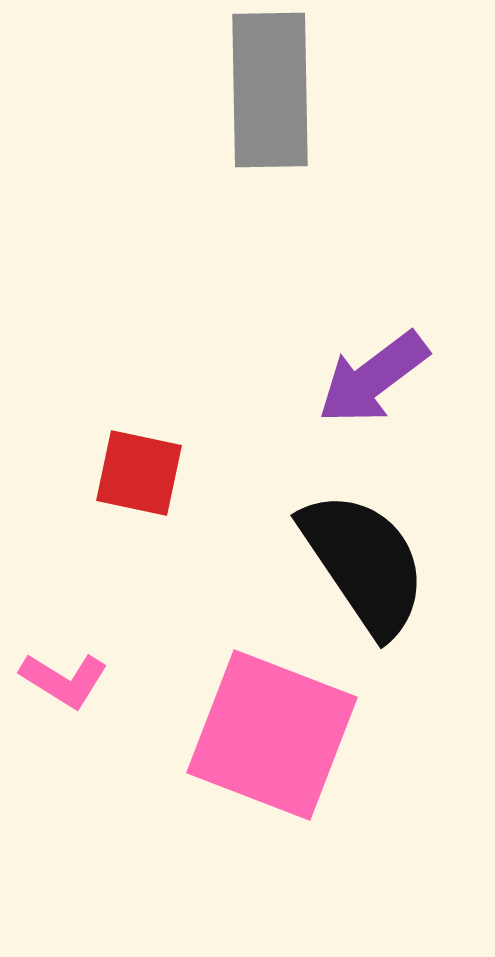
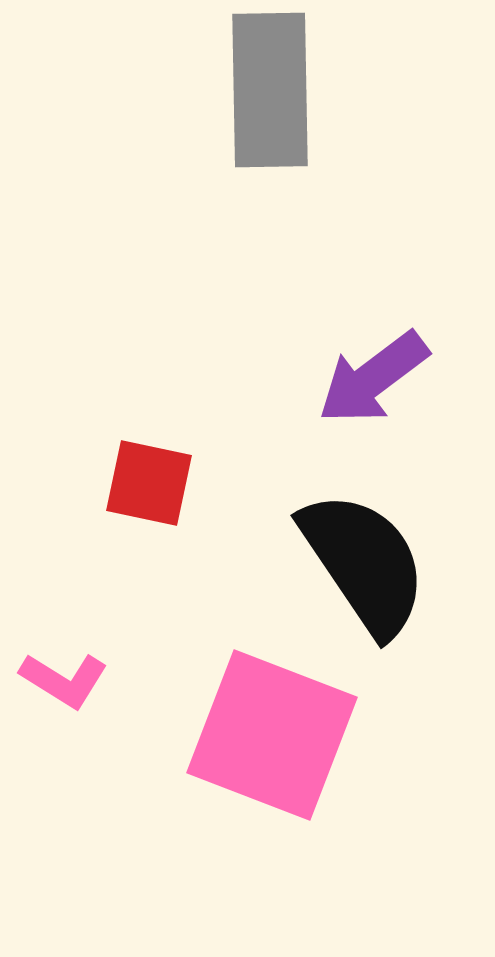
red square: moved 10 px right, 10 px down
